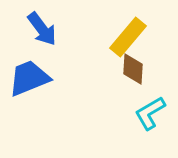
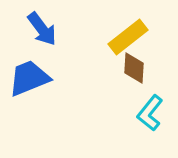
yellow rectangle: rotated 12 degrees clockwise
brown diamond: moved 1 px right, 1 px up
cyan L-shape: rotated 21 degrees counterclockwise
